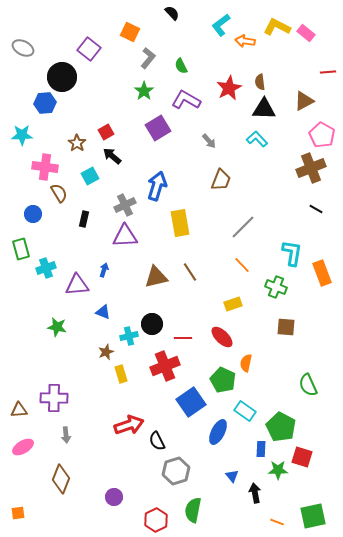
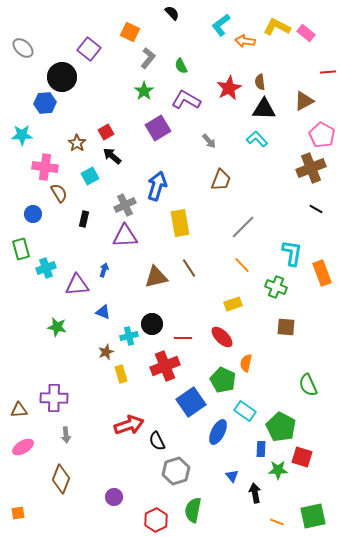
gray ellipse at (23, 48): rotated 15 degrees clockwise
brown line at (190, 272): moved 1 px left, 4 px up
